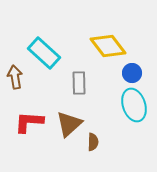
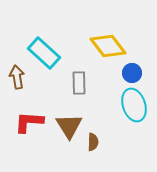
brown arrow: moved 2 px right
brown triangle: moved 2 px down; rotated 20 degrees counterclockwise
